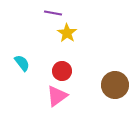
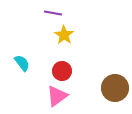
yellow star: moved 3 px left, 2 px down
brown circle: moved 3 px down
